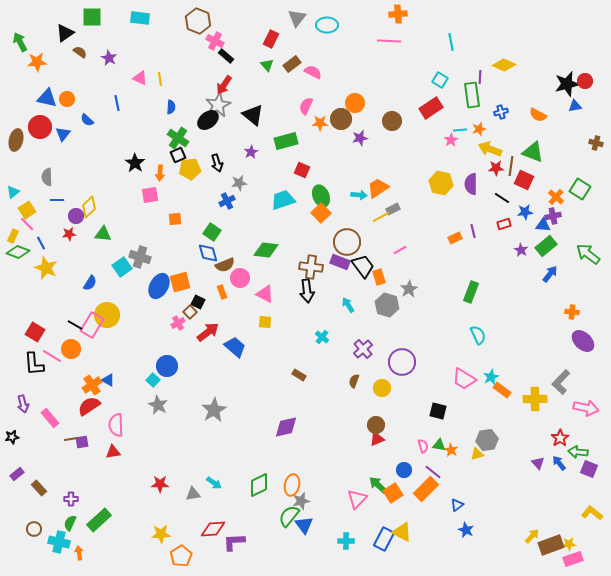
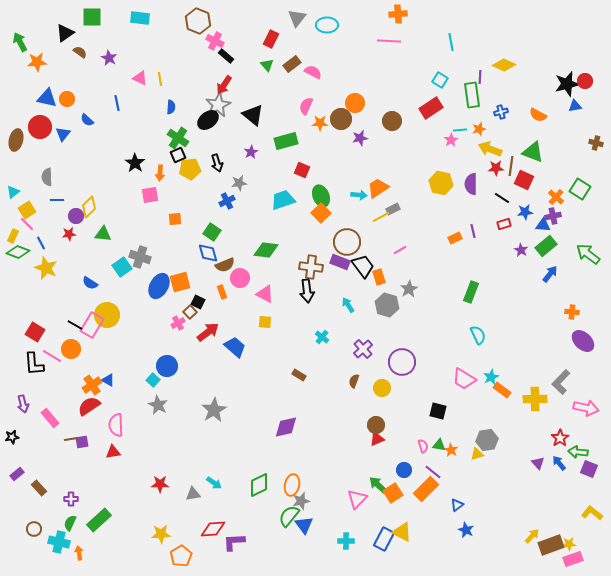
blue semicircle at (90, 283): rotated 91 degrees clockwise
